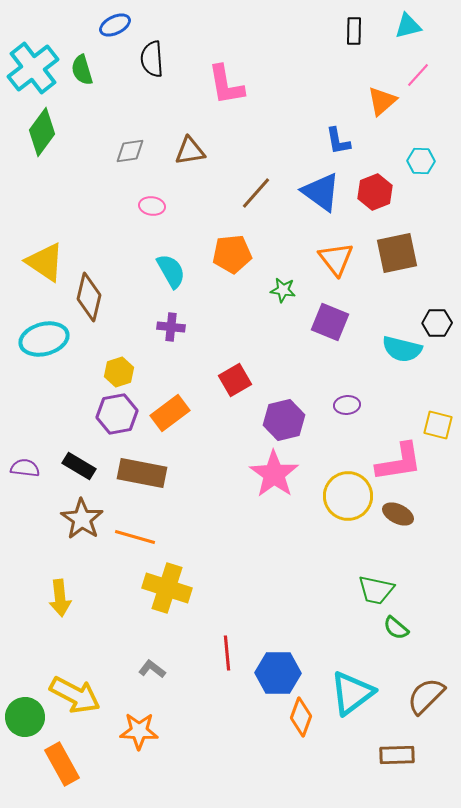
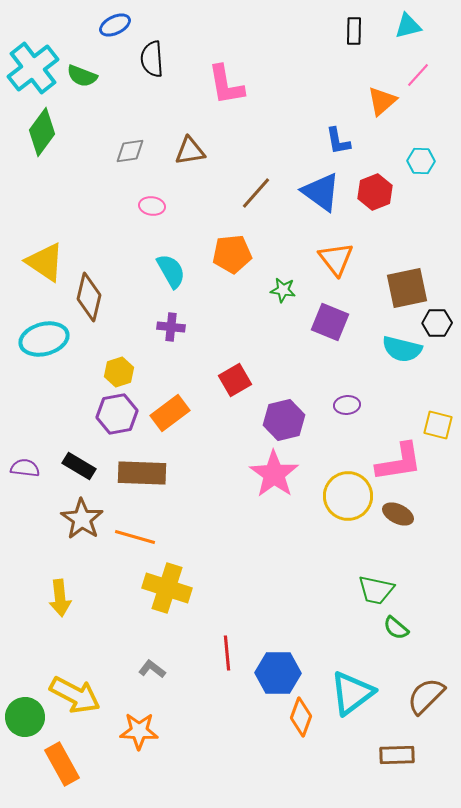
green semicircle at (82, 70): moved 6 px down; rotated 52 degrees counterclockwise
brown square at (397, 253): moved 10 px right, 35 px down
brown rectangle at (142, 473): rotated 9 degrees counterclockwise
